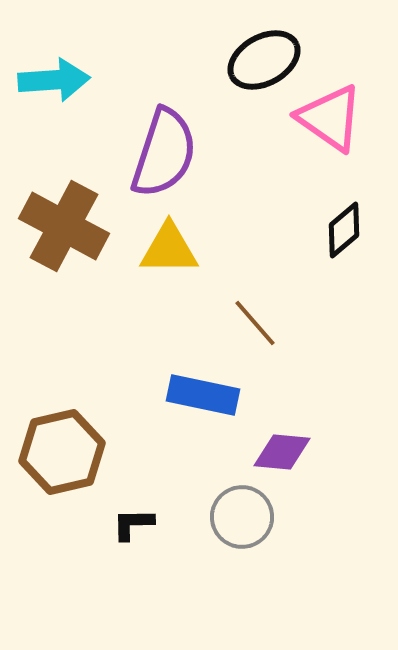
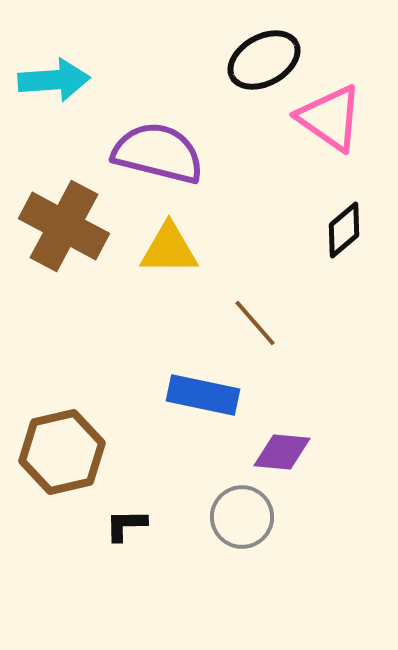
purple semicircle: moved 6 px left; rotated 94 degrees counterclockwise
black L-shape: moved 7 px left, 1 px down
